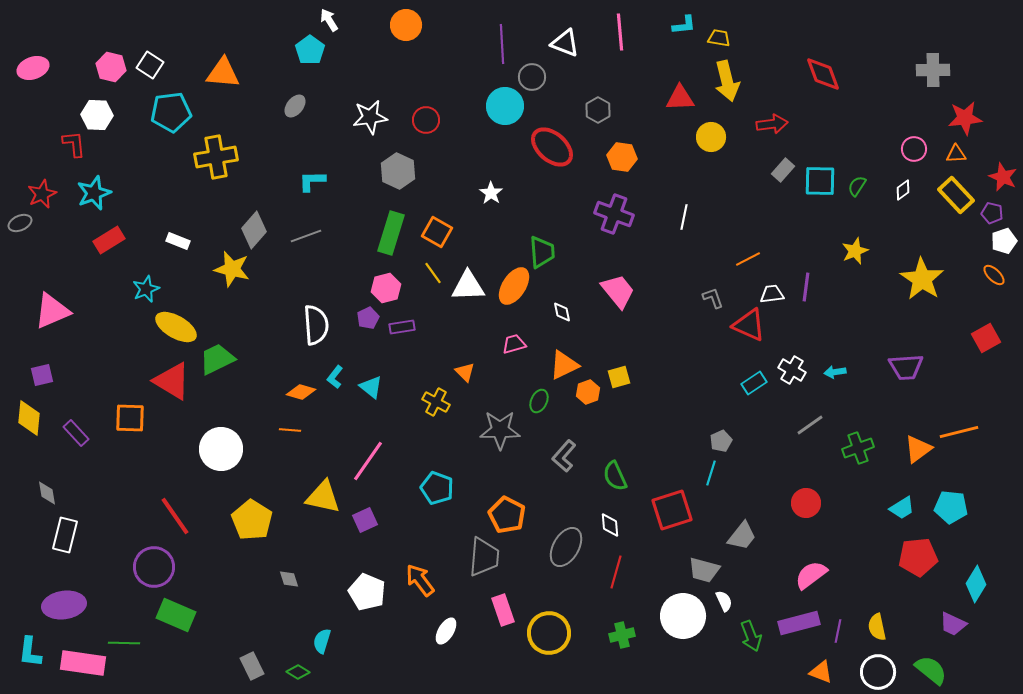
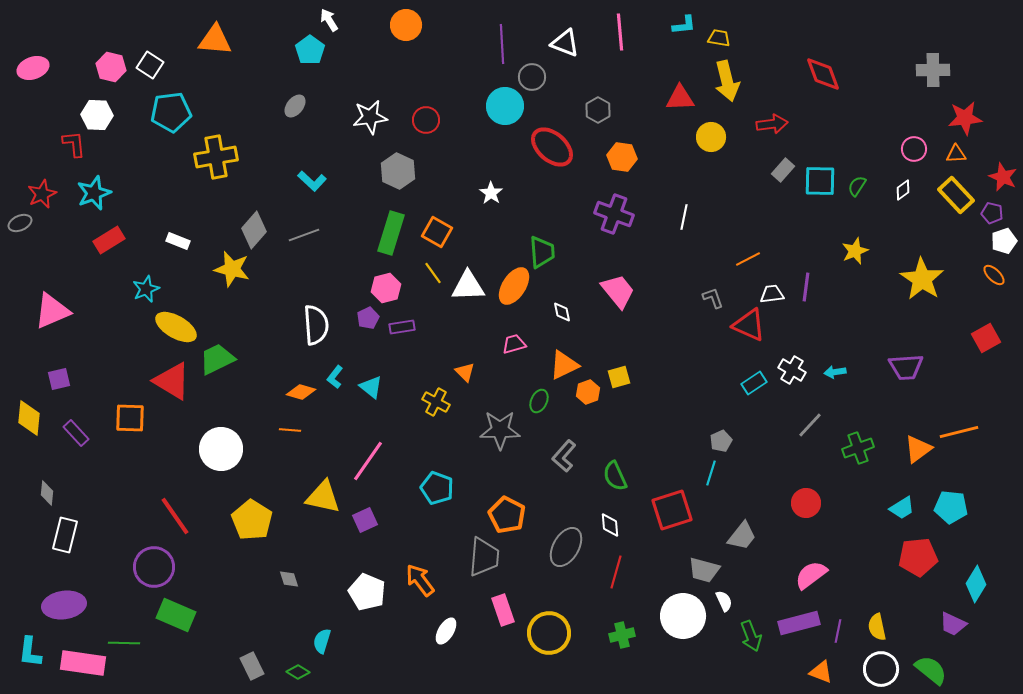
orange triangle at (223, 73): moved 8 px left, 33 px up
cyan L-shape at (312, 181): rotated 136 degrees counterclockwise
gray line at (306, 236): moved 2 px left, 1 px up
purple square at (42, 375): moved 17 px right, 4 px down
gray line at (810, 425): rotated 12 degrees counterclockwise
gray diamond at (47, 493): rotated 15 degrees clockwise
white circle at (878, 672): moved 3 px right, 3 px up
